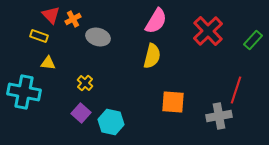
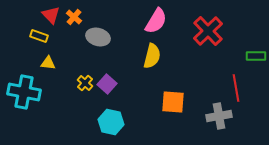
orange cross: moved 1 px right, 2 px up; rotated 21 degrees counterclockwise
green rectangle: moved 3 px right, 16 px down; rotated 48 degrees clockwise
red line: moved 2 px up; rotated 28 degrees counterclockwise
purple square: moved 26 px right, 29 px up
